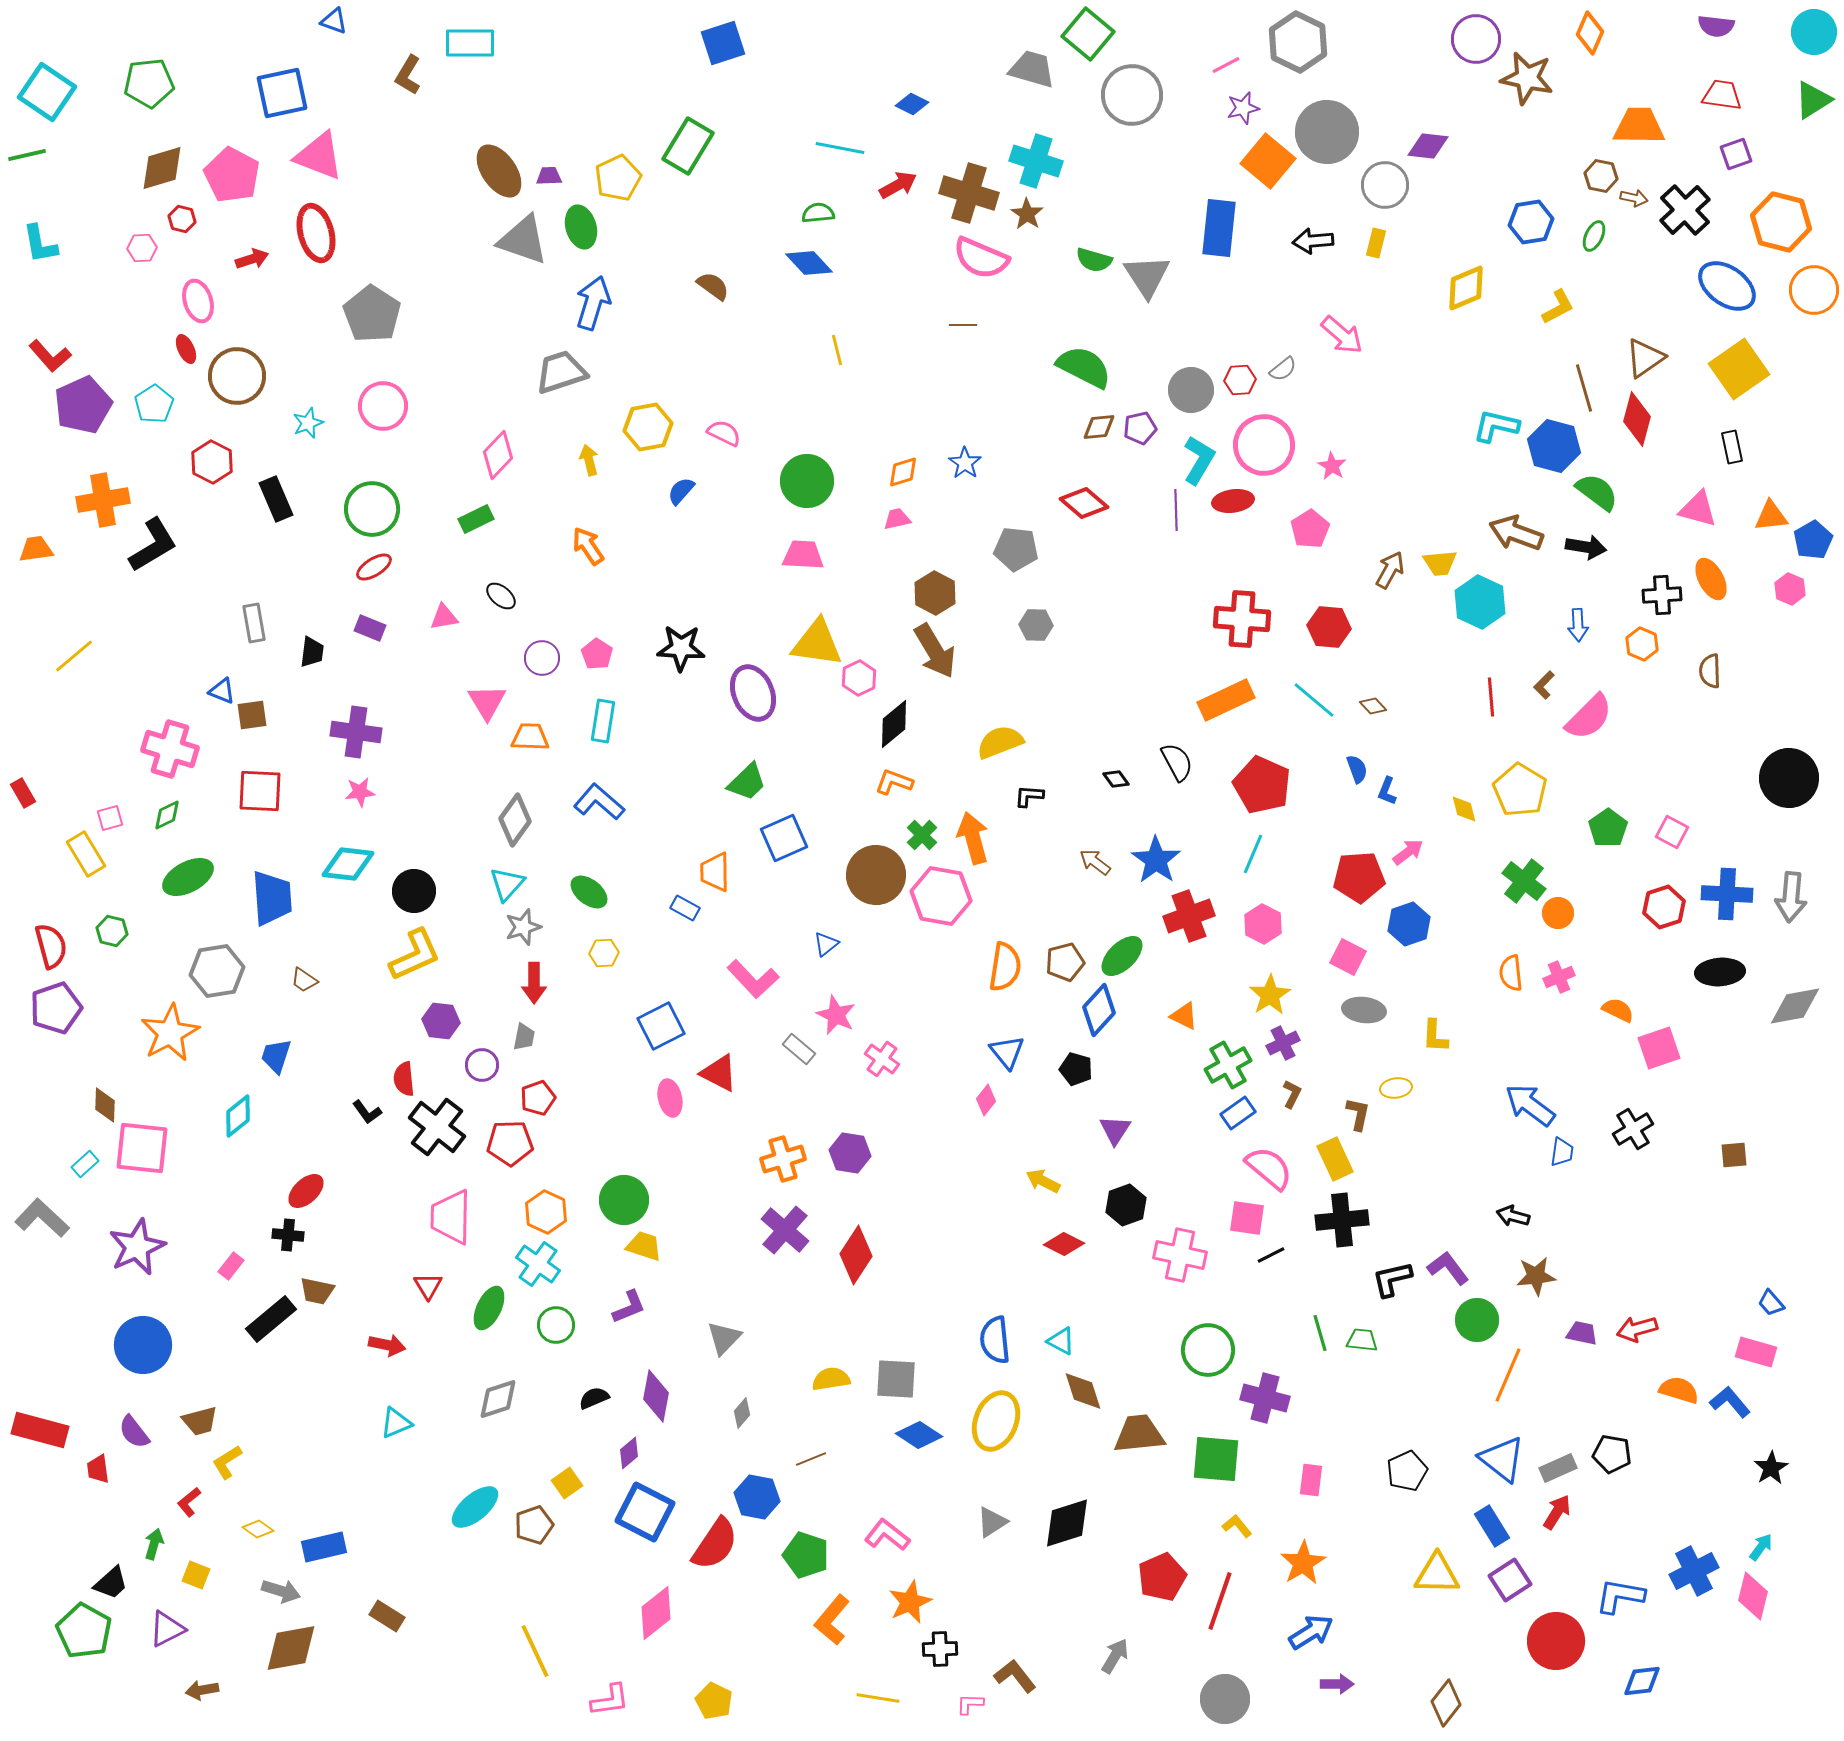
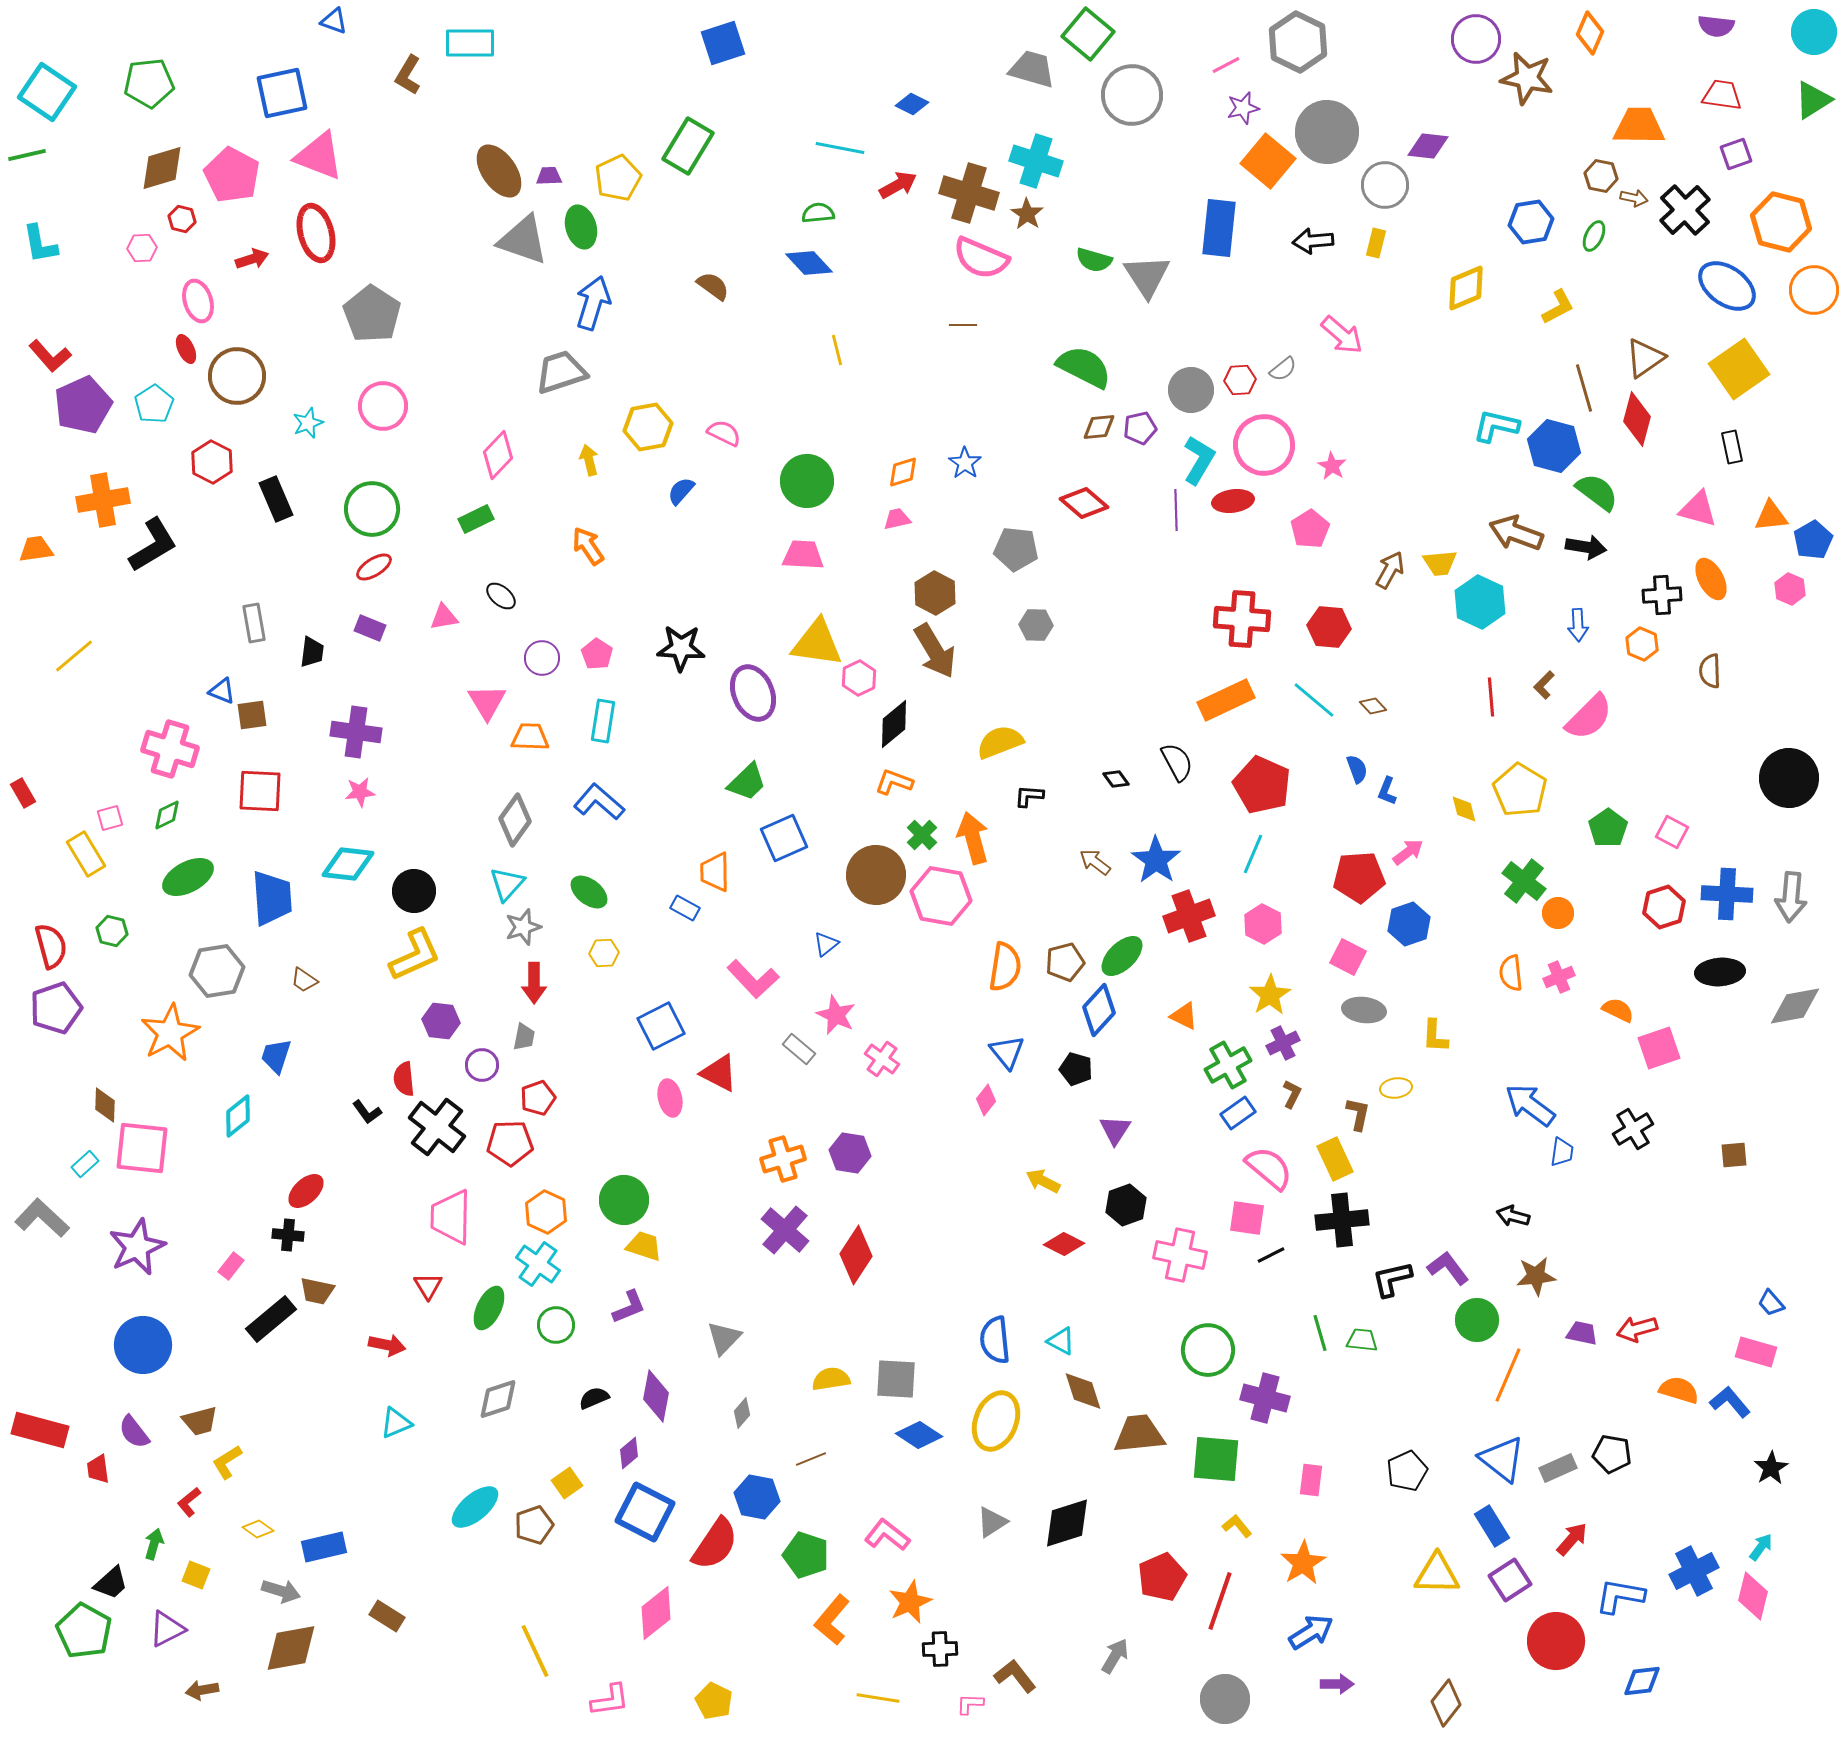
red arrow at (1557, 1512): moved 15 px right, 27 px down; rotated 9 degrees clockwise
